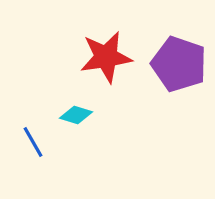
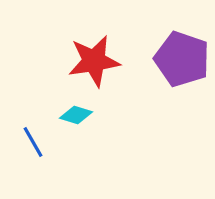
red star: moved 12 px left, 4 px down
purple pentagon: moved 3 px right, 5 px up
